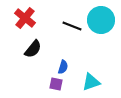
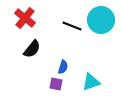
black semicircle: moved 1 px left
